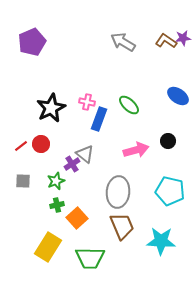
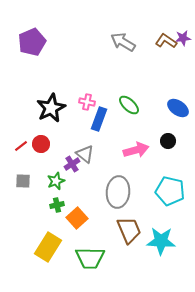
blue ellipse: moved 12 px down
brown trapezoid: moved 7 px right, 4 px down
